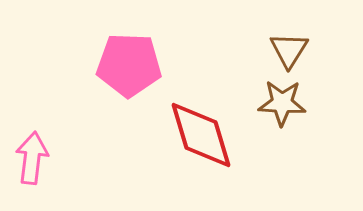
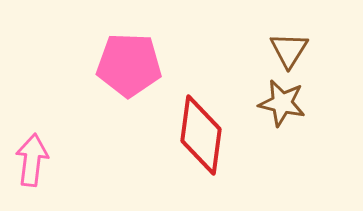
brown star: rotated 9 degrees clockwise
red diamond: rotated 24 degrees clockwise
pink arrow: moved 2 px down
